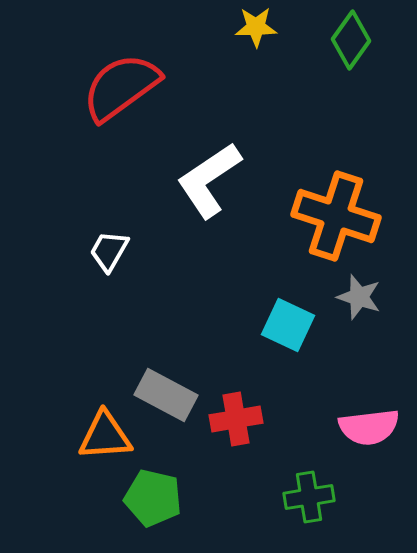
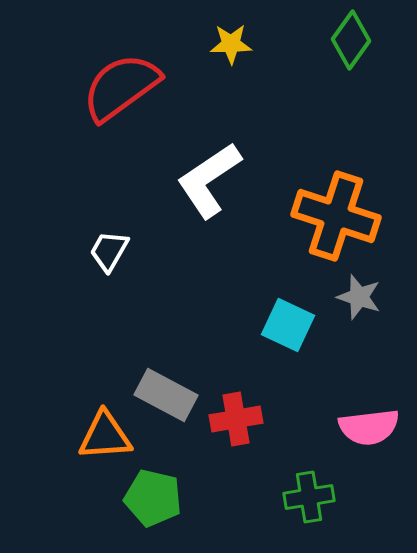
yellow star: moved 25 px left, 17 px down
